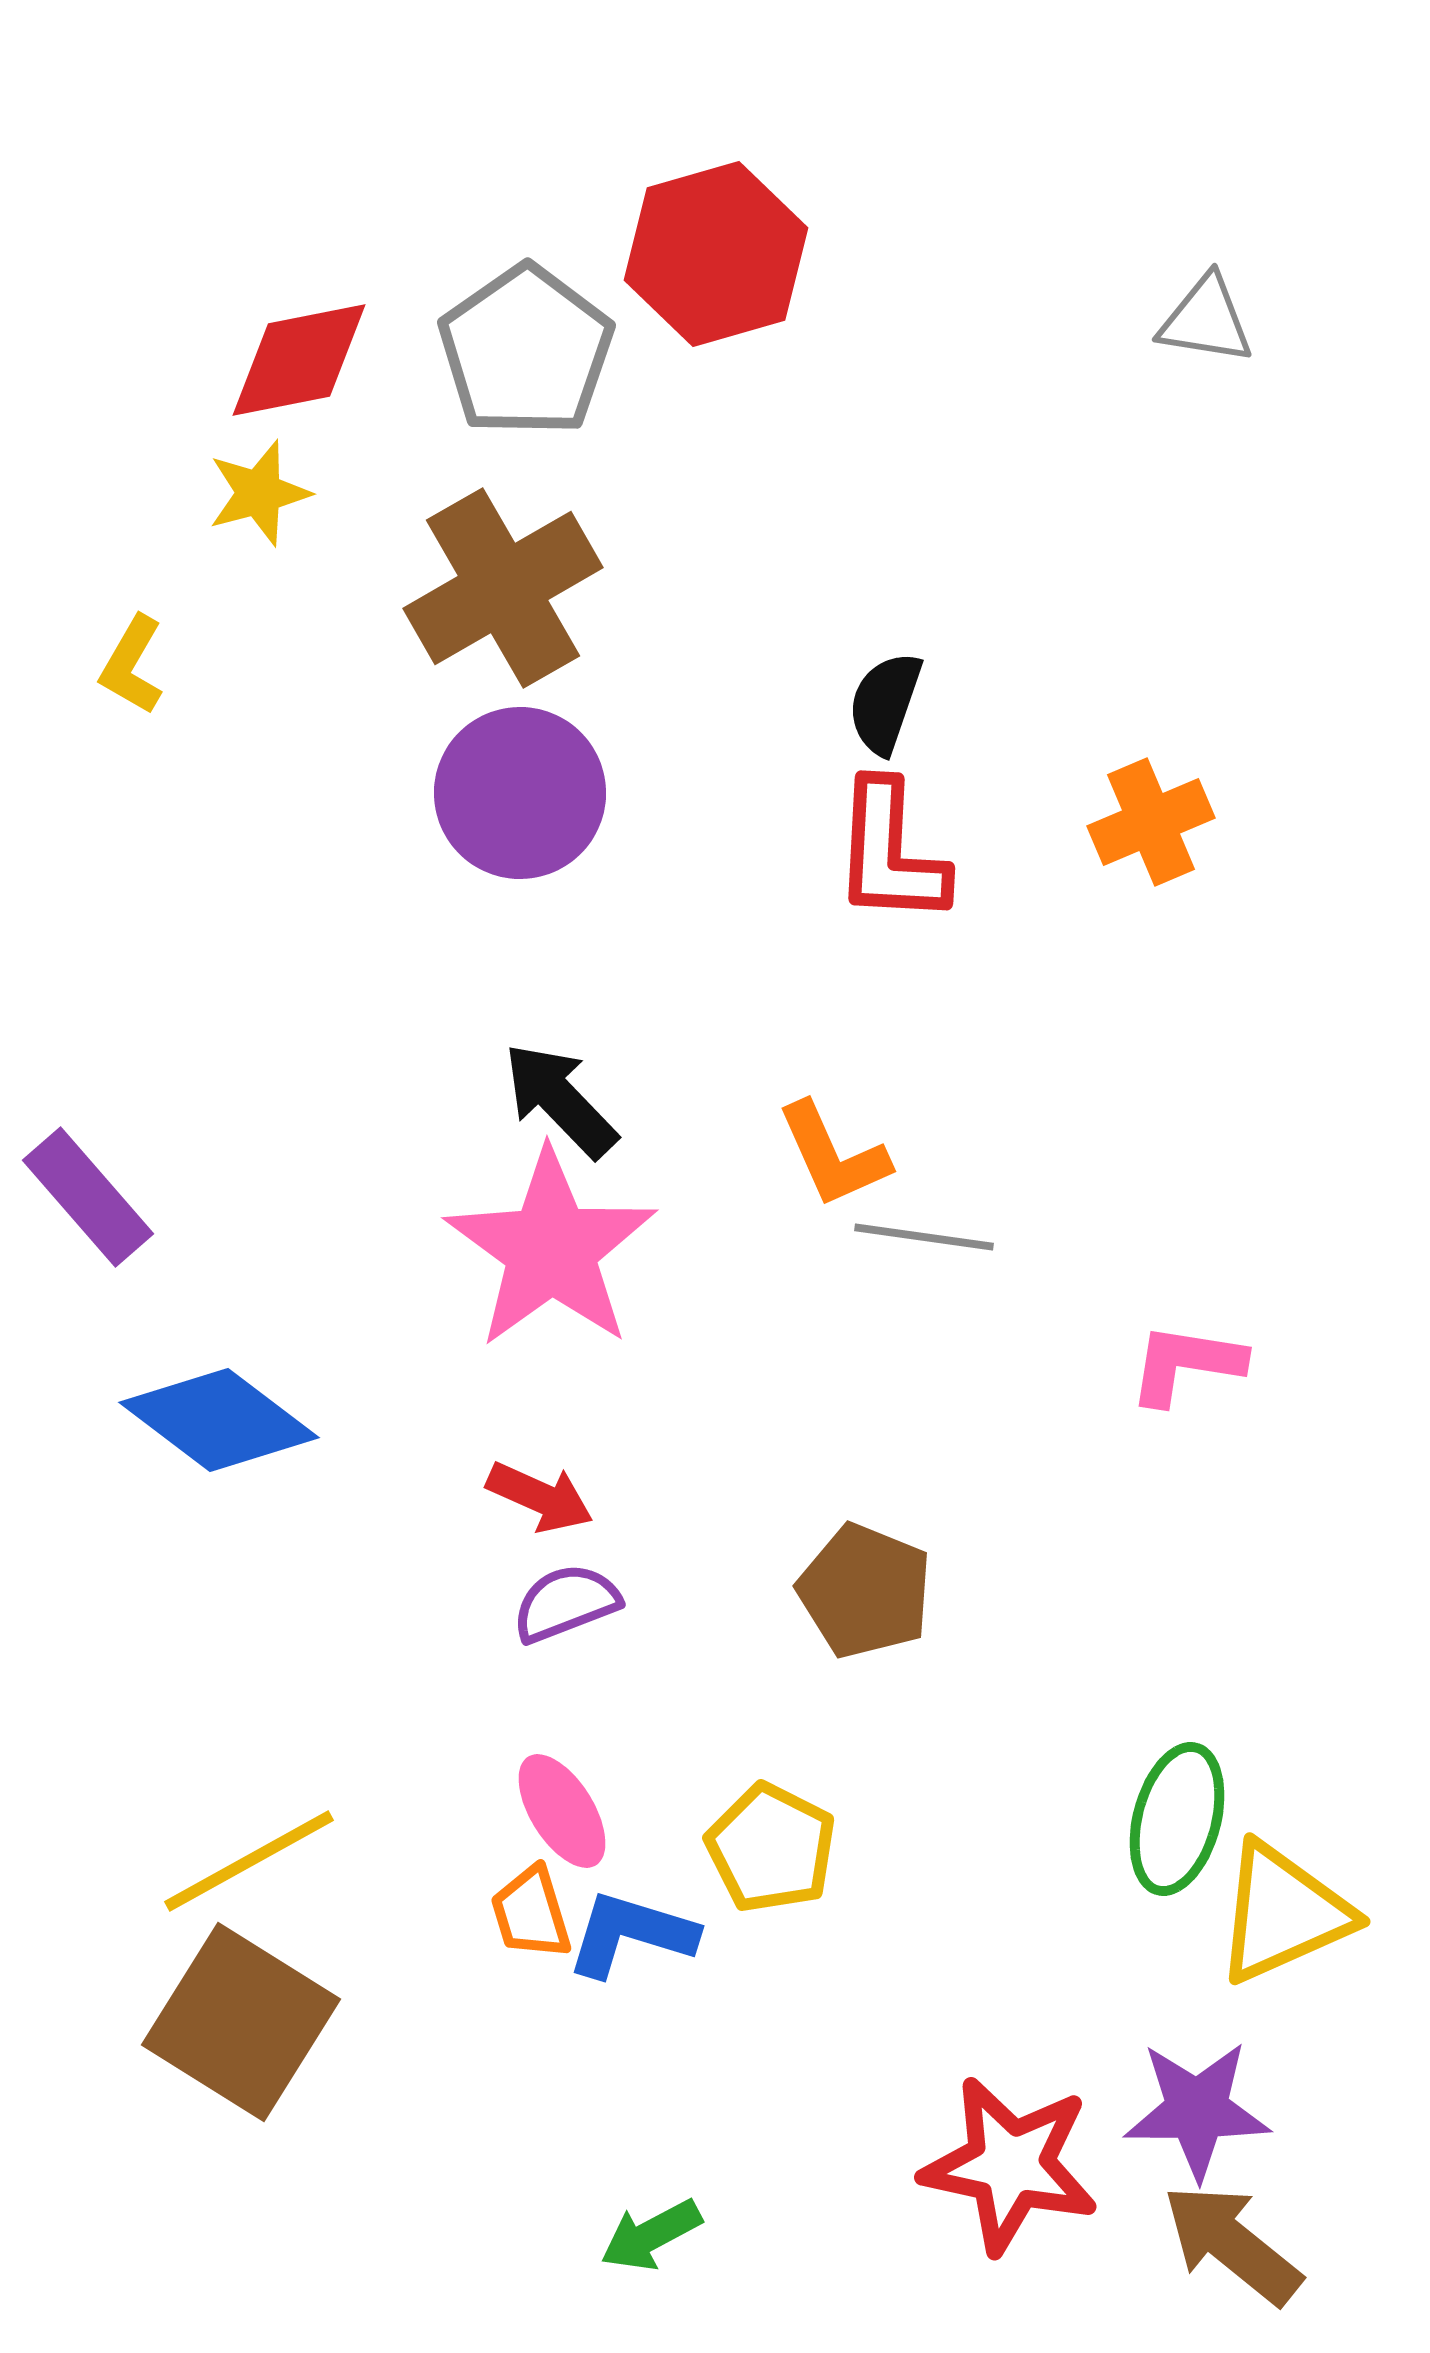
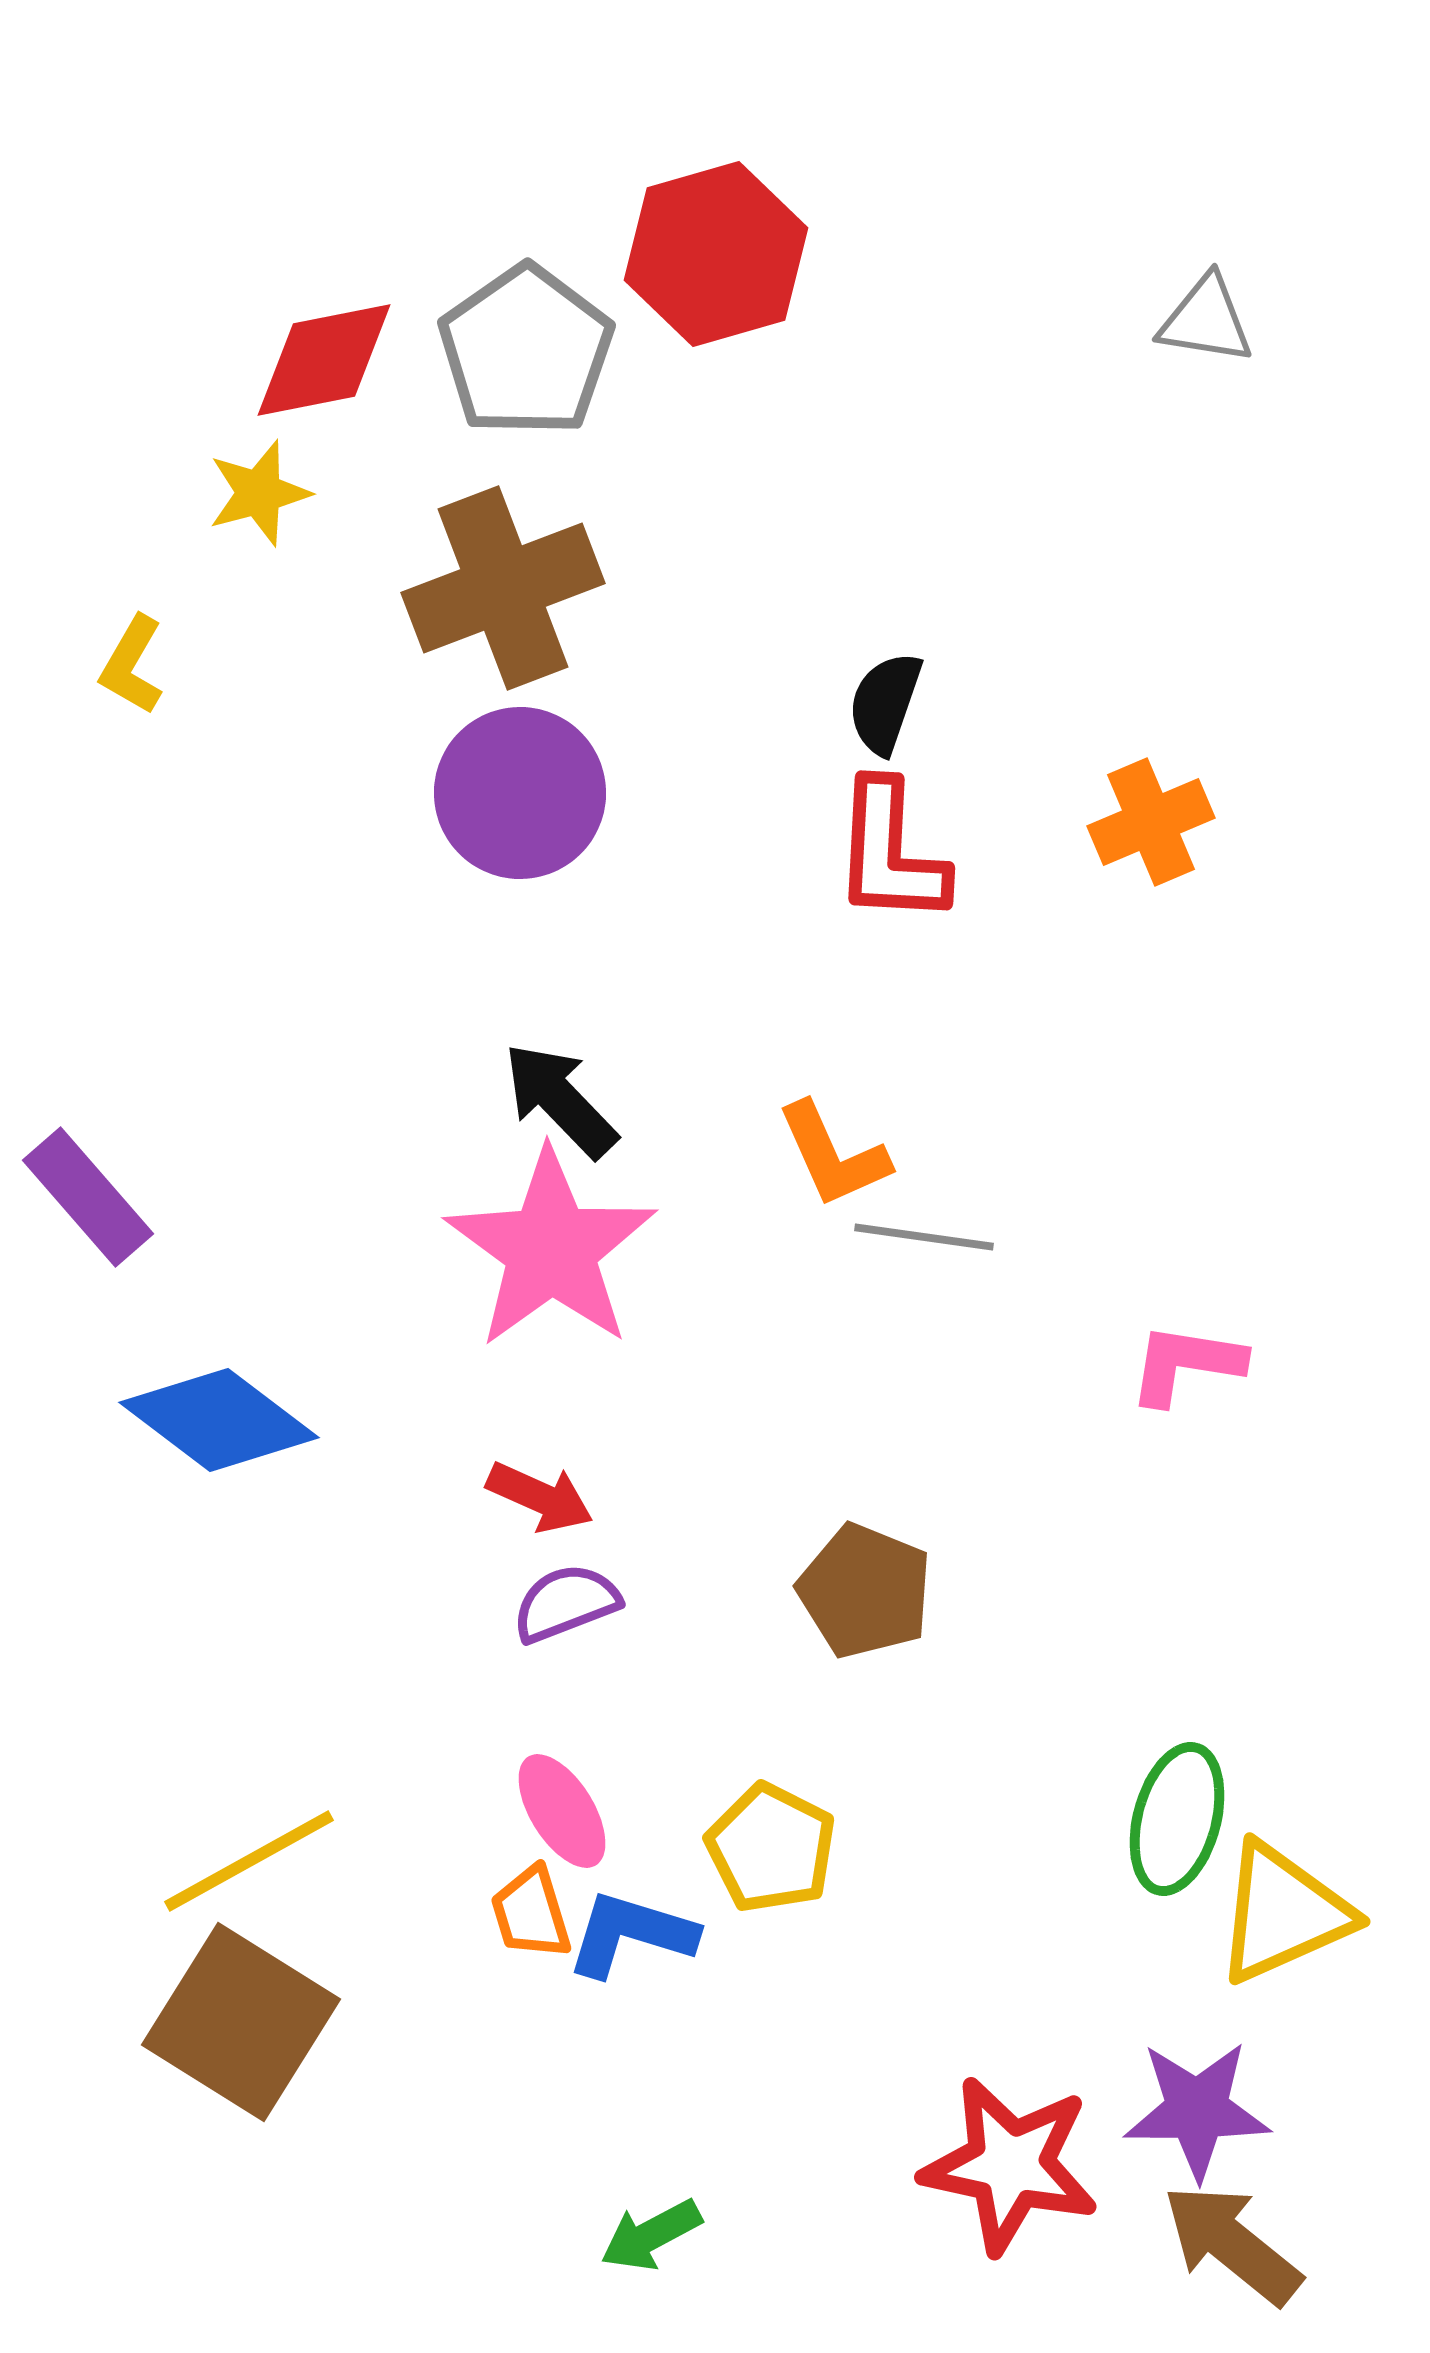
red diamond: moved 25 px right
brown cross: rotated 9 degrees clockwise
